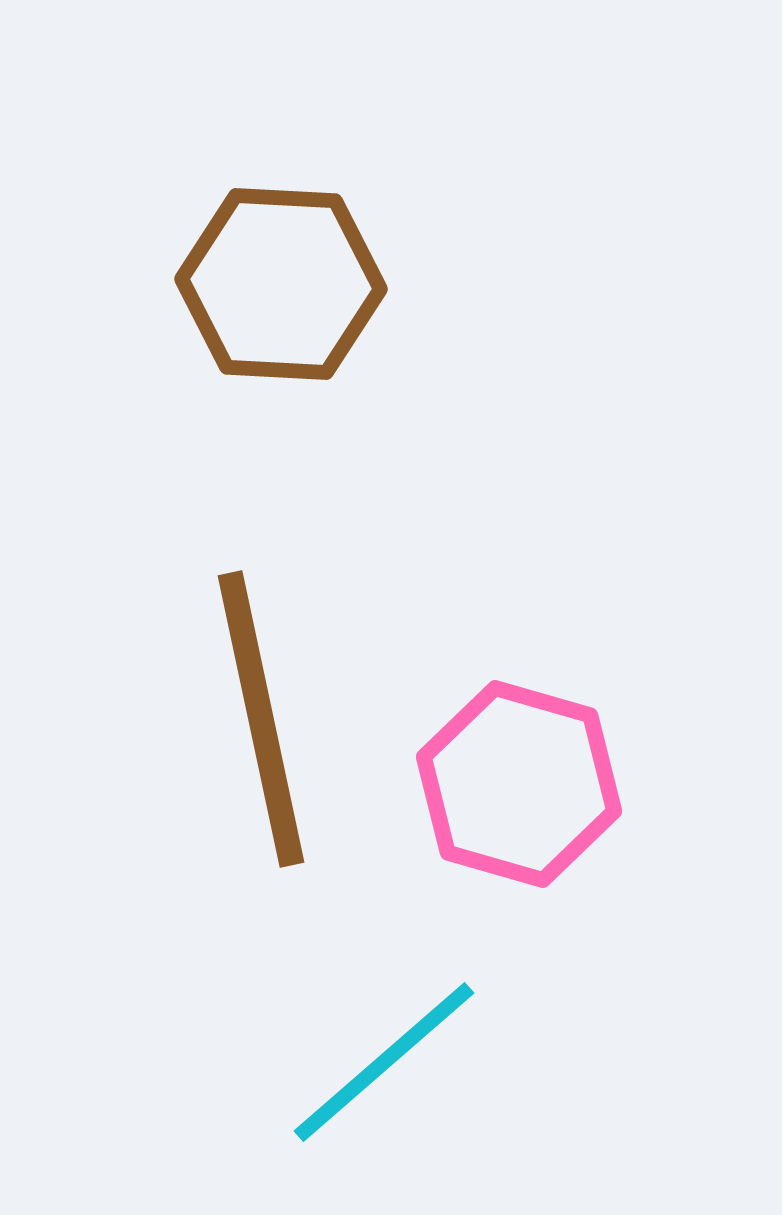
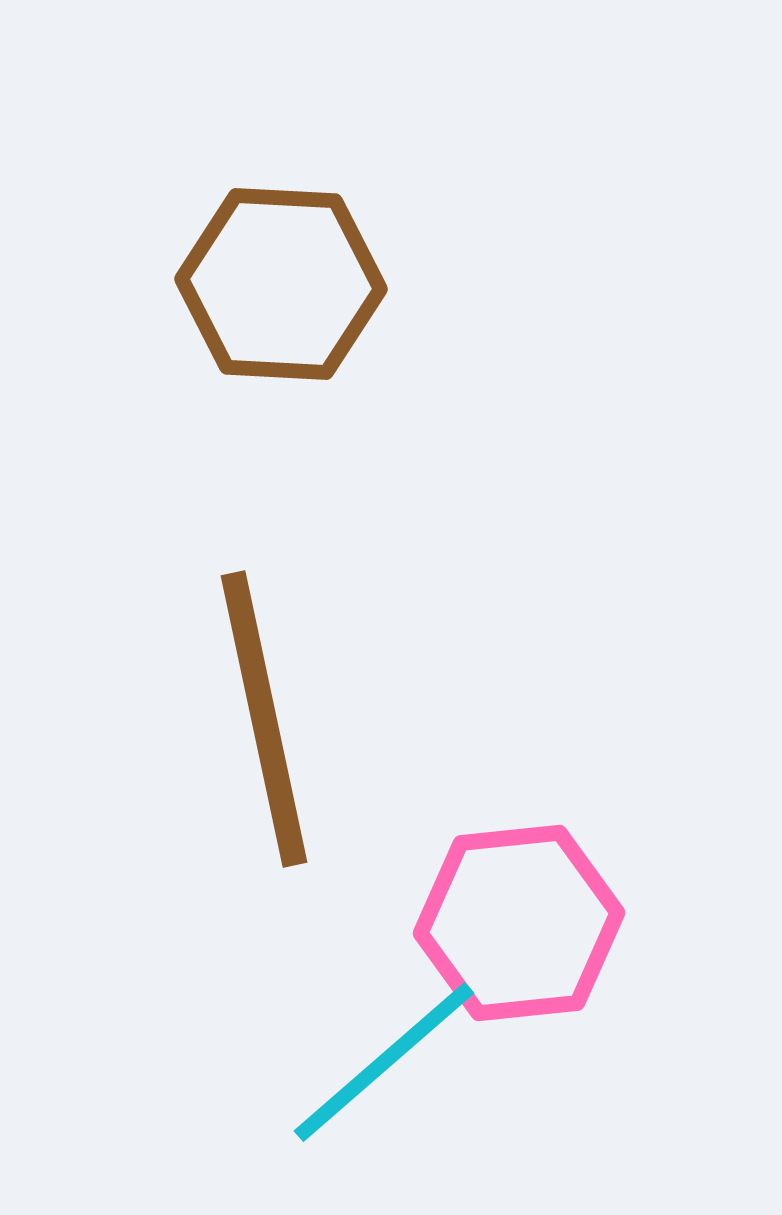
brown line: moved 3 px right
pink hexagon: moved 139 px down; rotated 22 degrees counterclockwise
